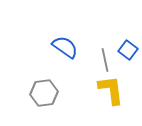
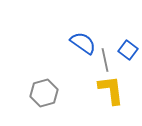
blue semicircle: moved 18 px right, 4 px up
gray hexagon: rotated 8 degrees counterclockwise
